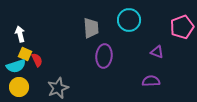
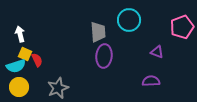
gray trapezoid: moved 7 px right, 4 px down
